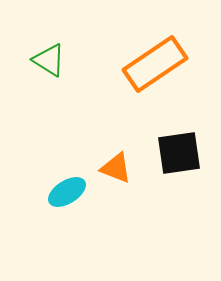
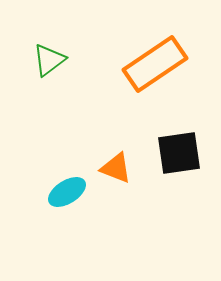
green triangle: rotated 51 degrees clockwise
